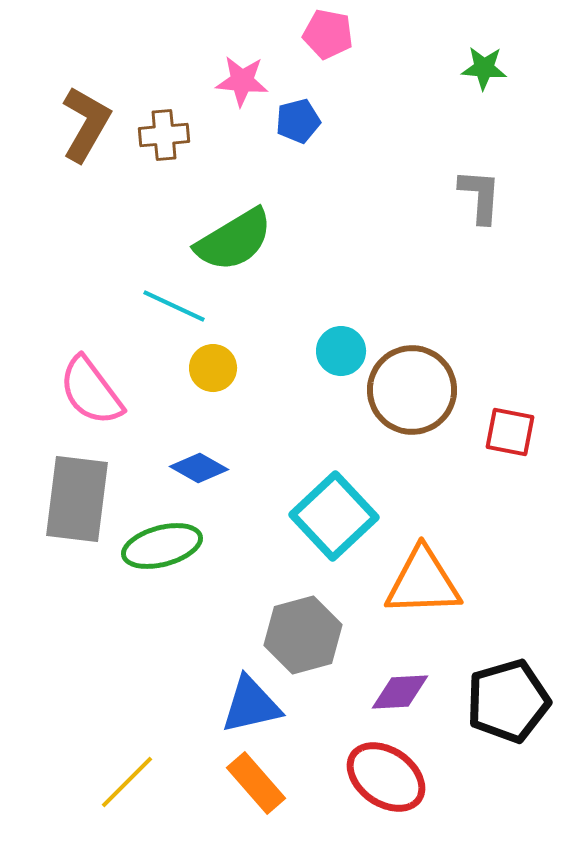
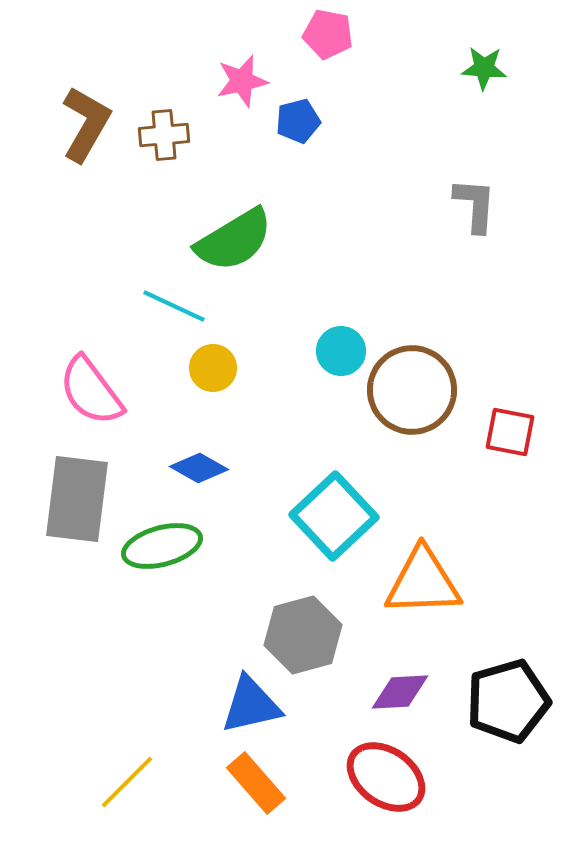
pink star: rotated 18 degrees counterclockwise
gray L-shape: moved 5 px left, 9 px down
